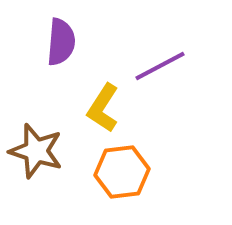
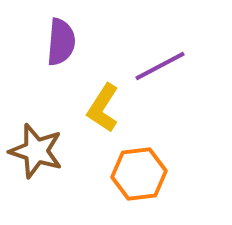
orange hexagon: moved 17 px right, 2 px down
